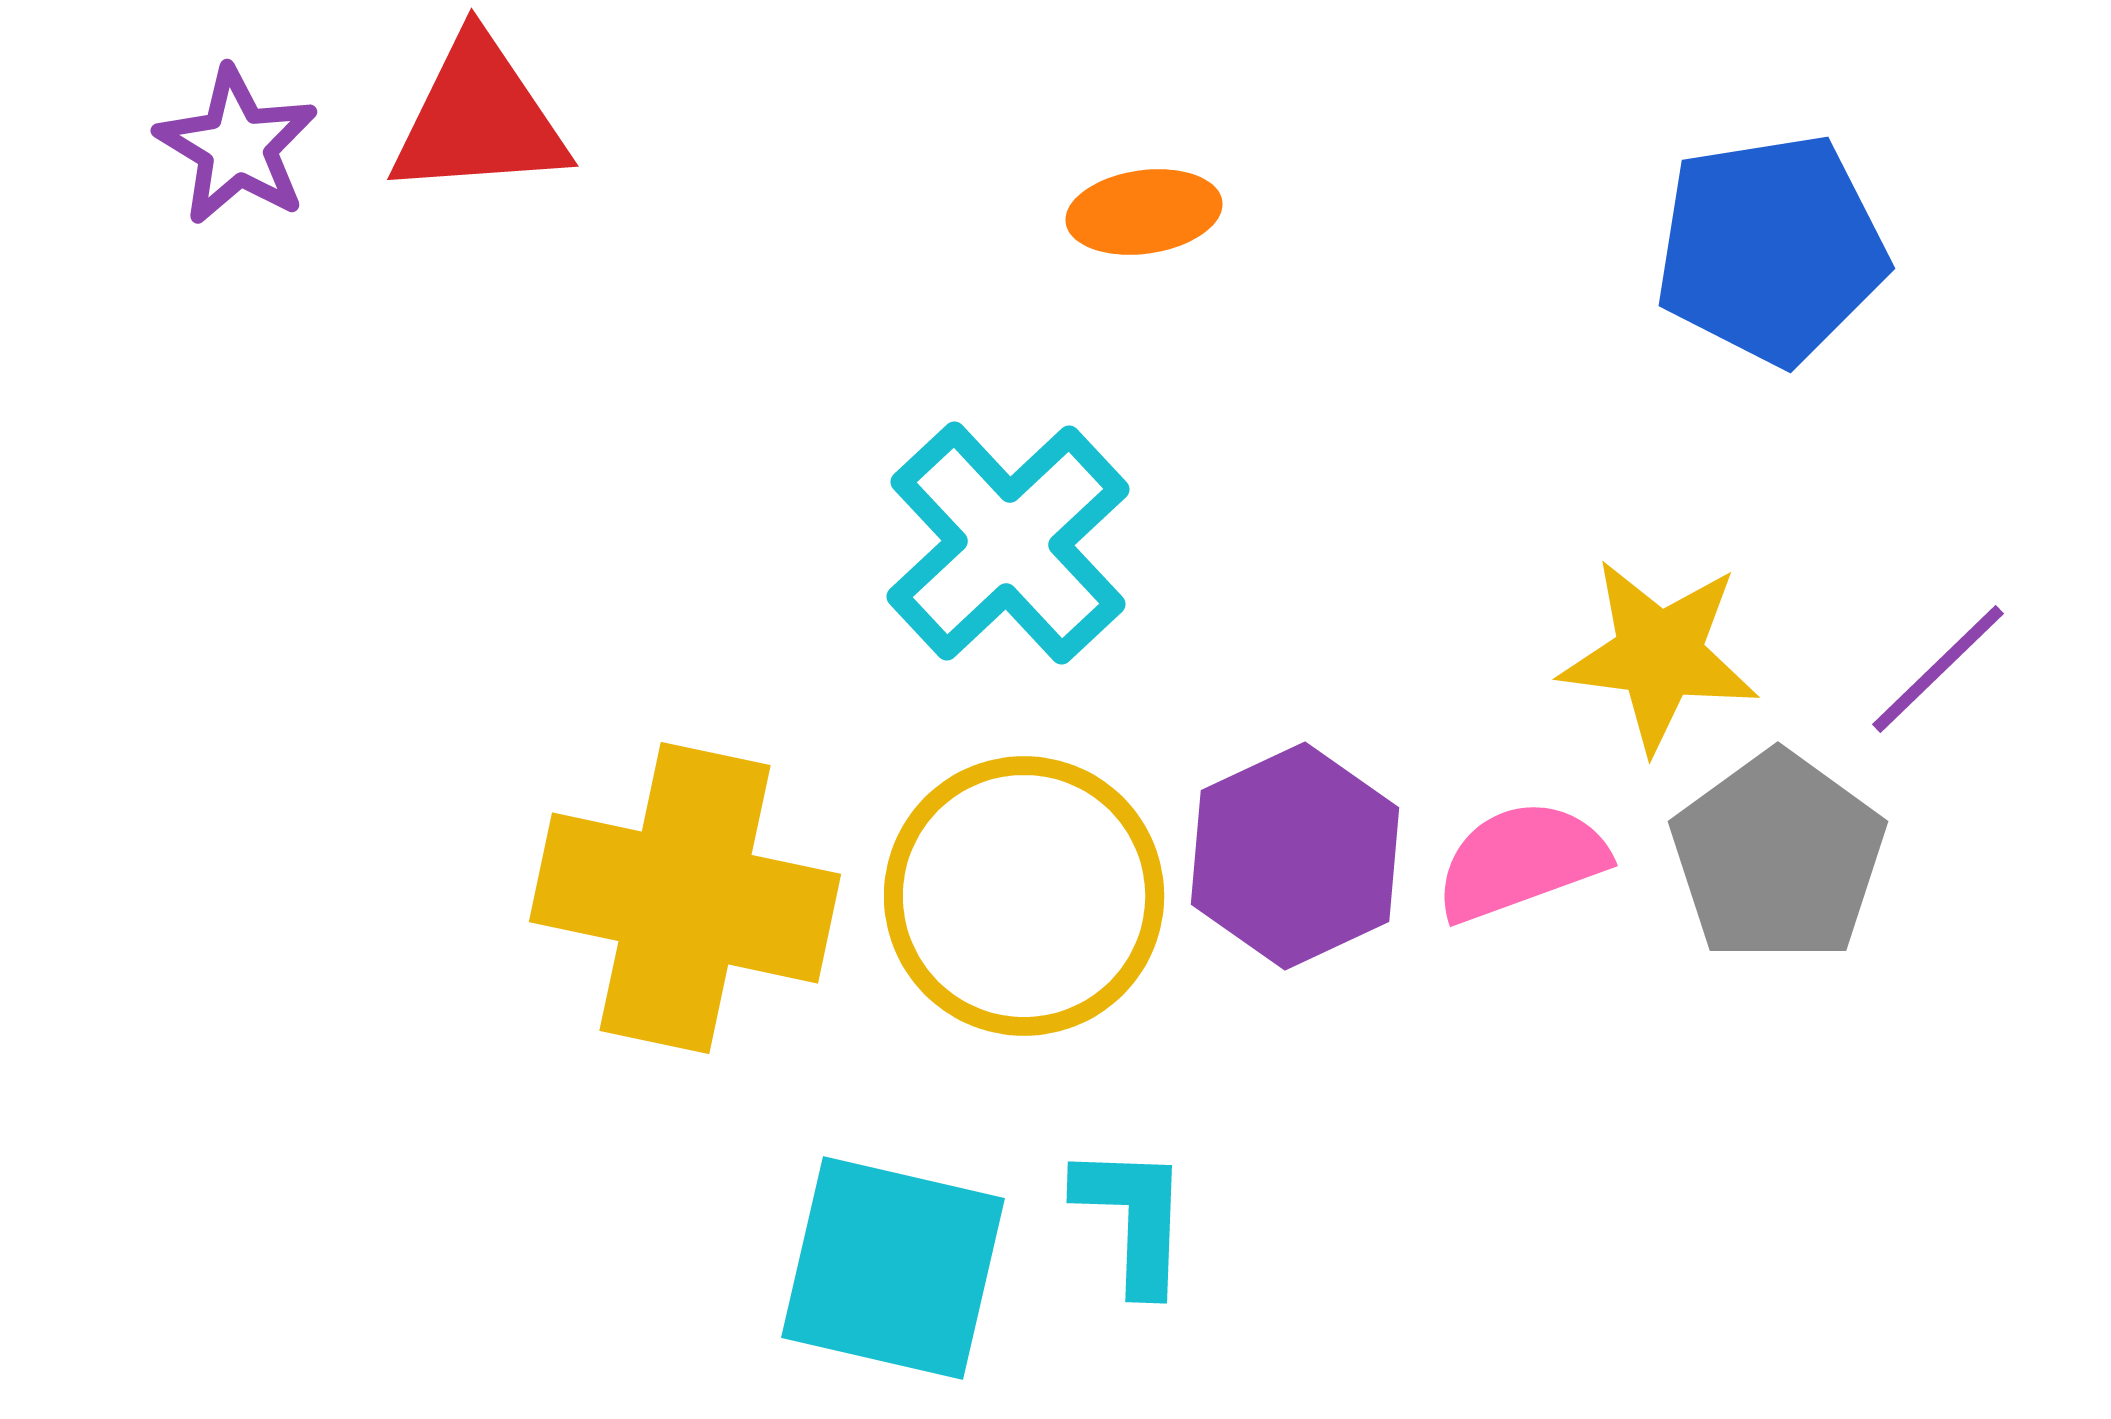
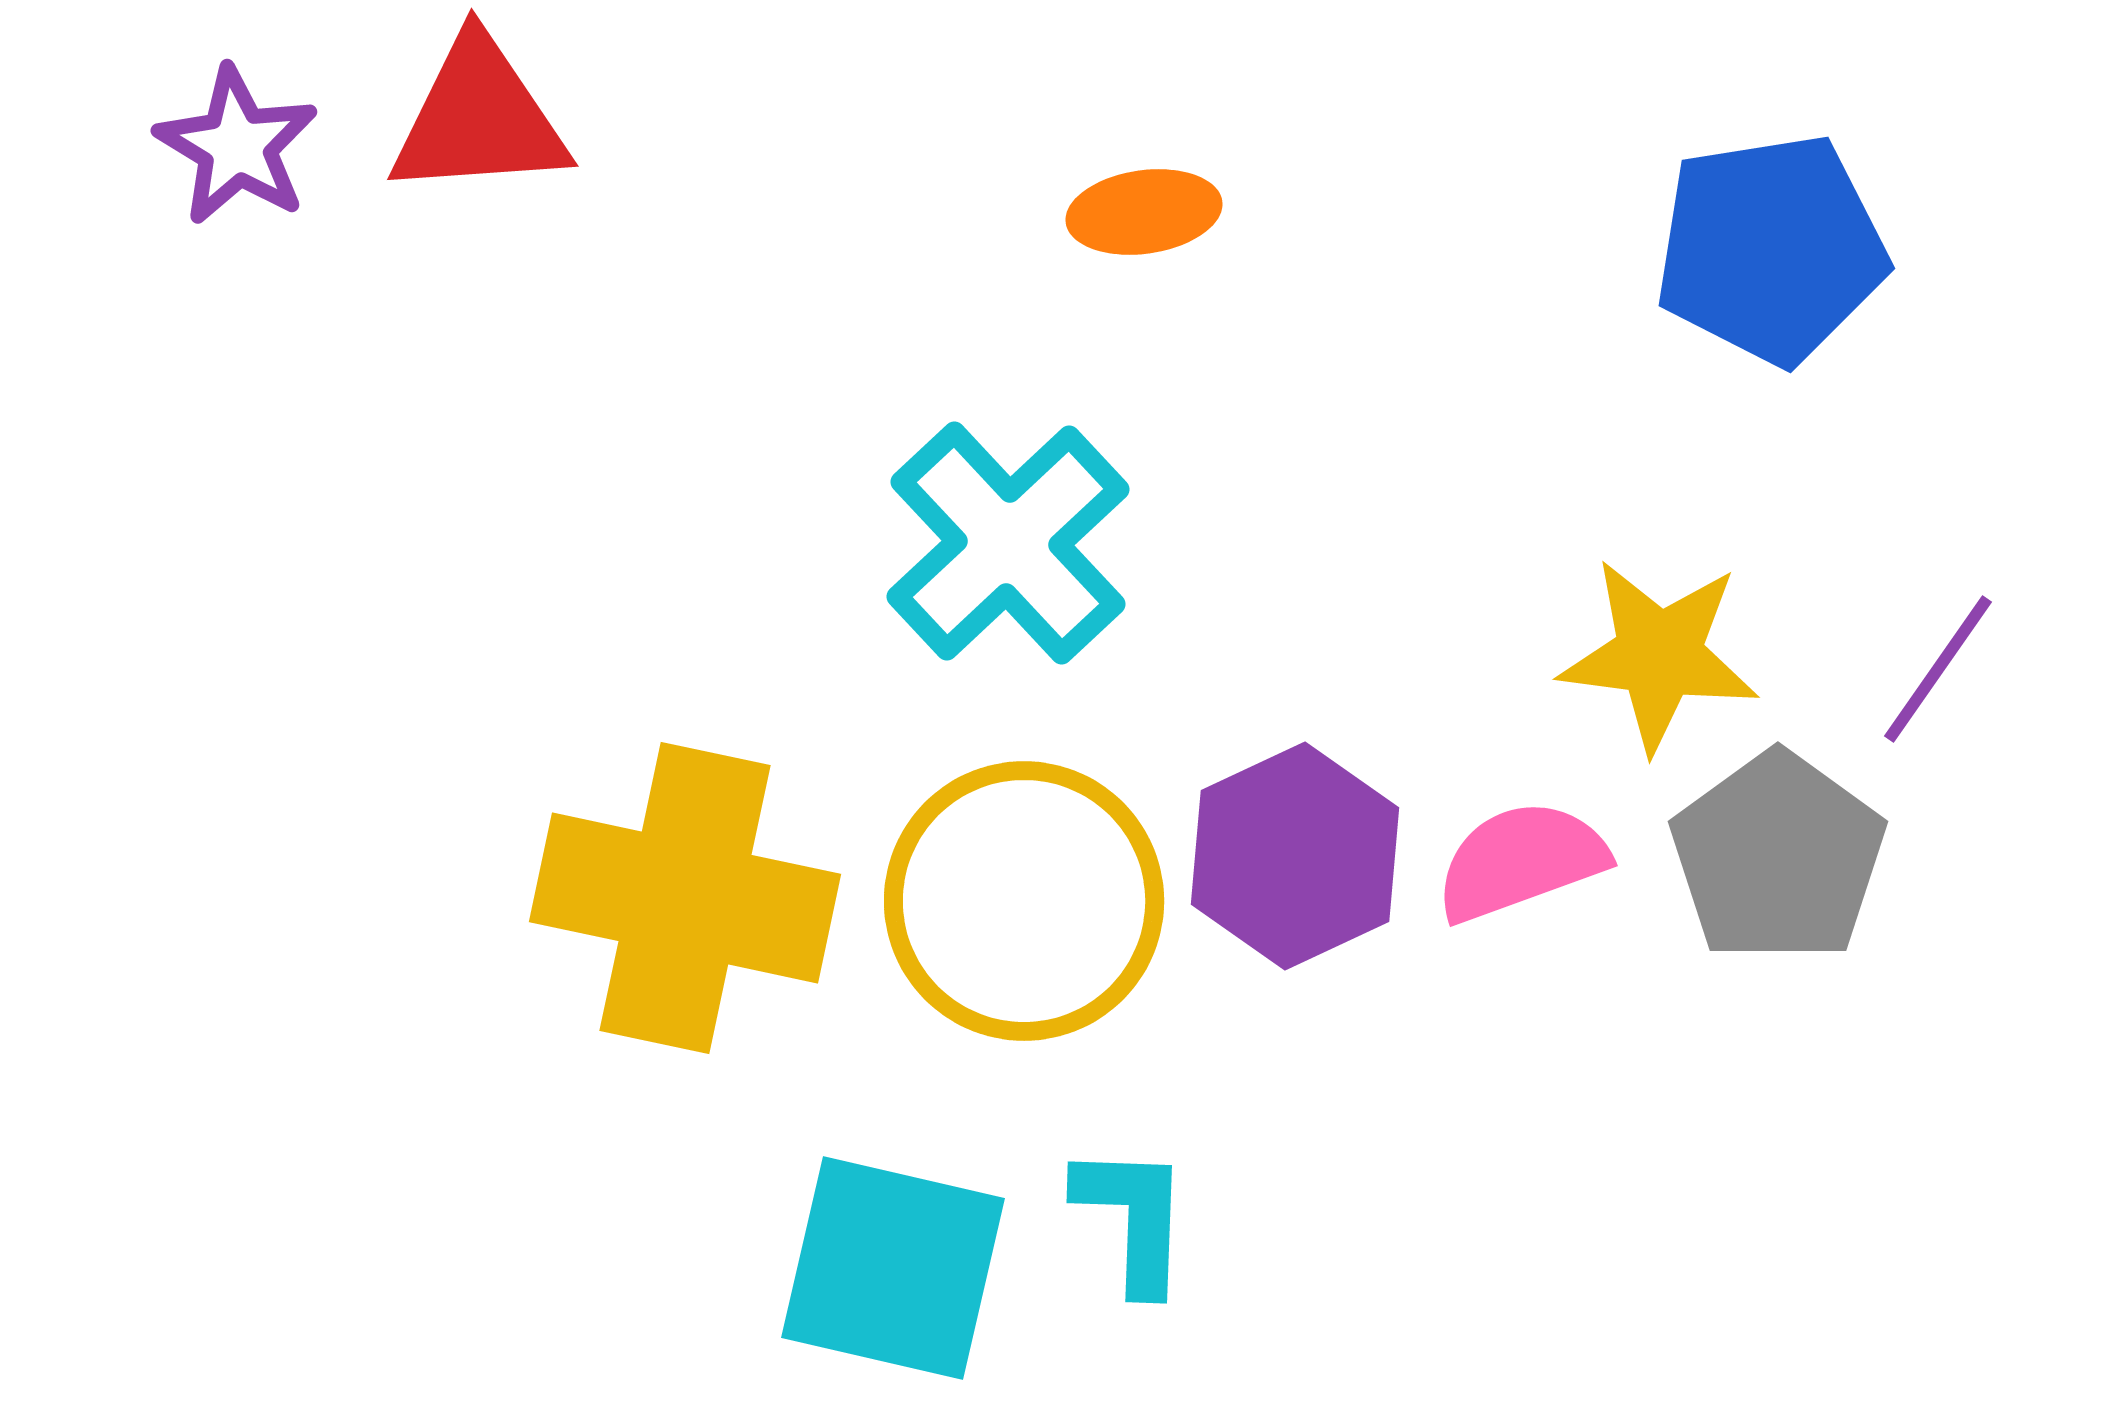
purple line: rotated 11 degrees counterclockwise
yellow circle: moved 5 px down
